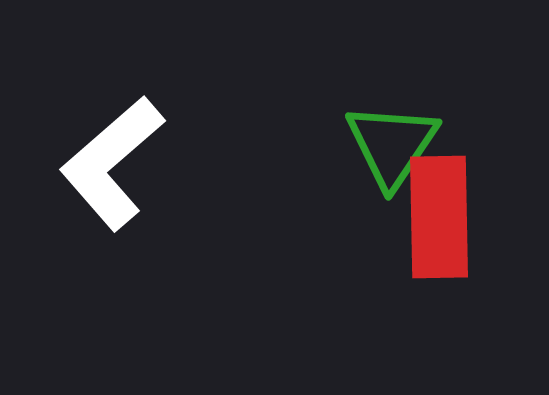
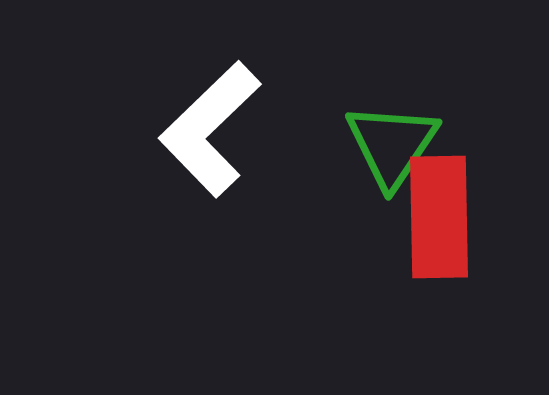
white L-shape: moved 98 px right, 34 px up; rotated 3 degrees counterclockwise
